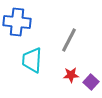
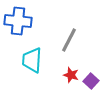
blue cross: moved 1 px right, 1 px up
red star: rotated 21 degrees clockwise
purple square: moved 1 px up
